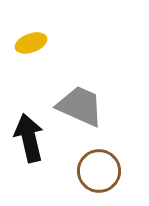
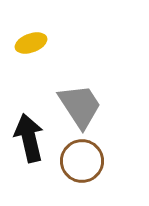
gray trapezoid: rotated 33 degrees clockwise
brown circle: moved 17 px left, 10 px up
